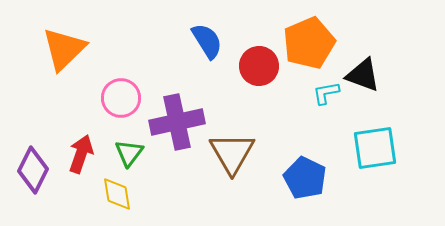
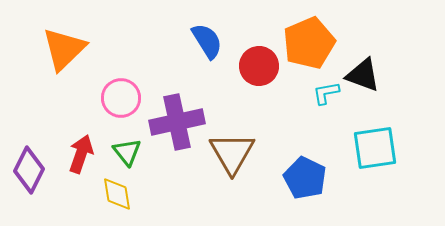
green triangle: moved 2 px left, 1 px up; rotated 16 degrees counterclockwise
purple diamond: moved 4 px left
